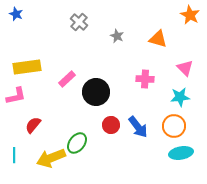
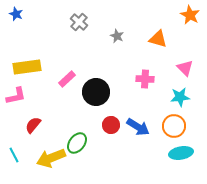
blue arrow: rotated 20 degrees counterclockwise
cyan line: rotated 28 degrees counterclockwise
